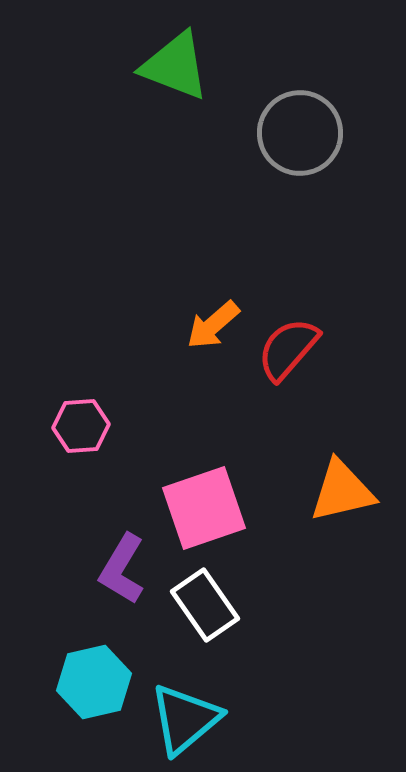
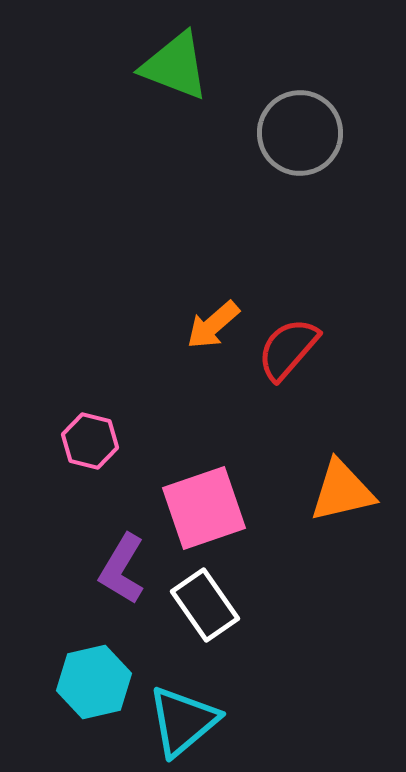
pink hexagon: moved 9 px right, 15 px down; rotated 18 degrees clockwise
cyan triangle: moved 2 px left, 2 px down
